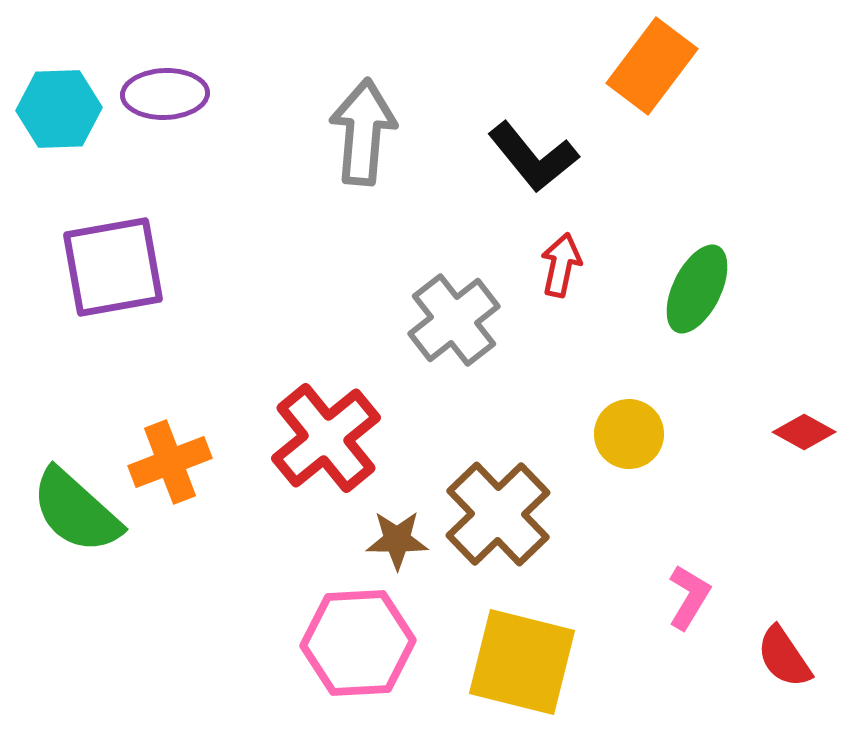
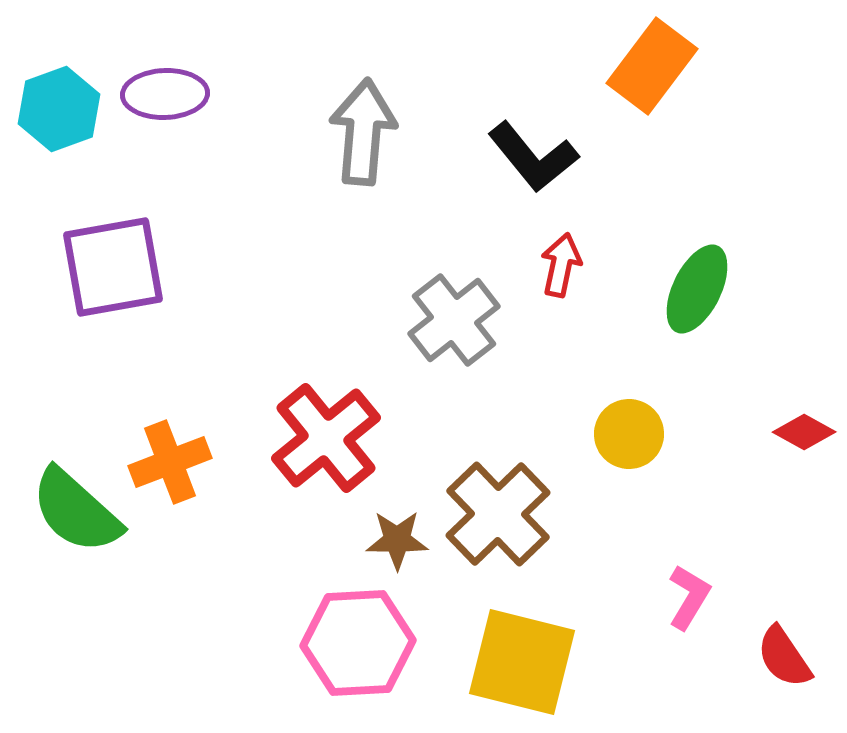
cyan hexagon: rotated 18 degrees counterclockwise
